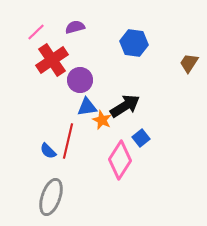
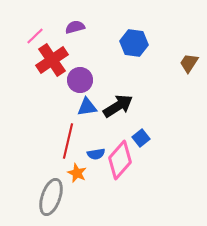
pink line: moved 1 px left, 4 px down
black arrow: moved 7 px left
orange star: moved 25 px left, 53 px down
blue semicircle: moved 48 px right, 3 px down; rotated 54 degrees counterclockwise
pink diamond: rotated 9 degrees clockwise
